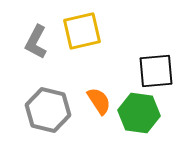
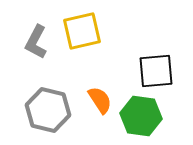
orange semicircle: moved 1 px right, 1 px up
green hexagon: moved 2 px right, 3 px down
